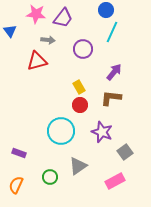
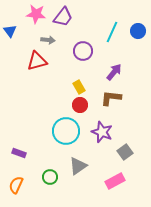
blue circle: moved 32 px right, 21 px down
purple trapezoid: moved 1 px up
purple circle: moved 2 px down
cyan circle: moved 5 px right
